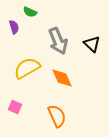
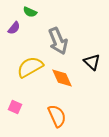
purple semicircle: moved 1 px down; rotated 56 degrees clockwise
black triangle: moved 18 px down
yellow semicircle: moved 3 px right, 1 px up
